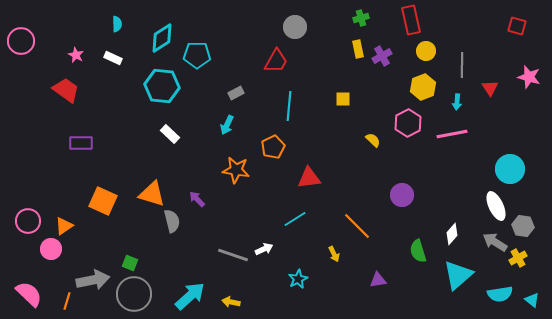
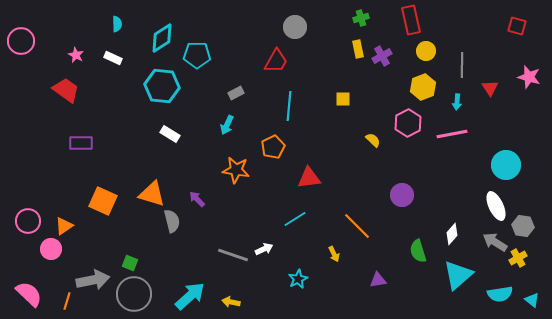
white rectangle at (170, 134): rotated 12 degrees counterclockwise
cyan circle at (510, 169): moved 4 px left, 4 px up
